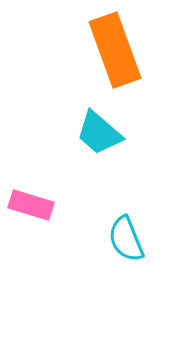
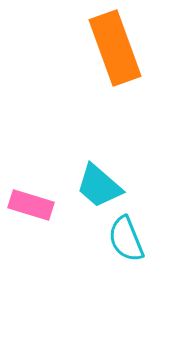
orange rectangle: moved 2 px up
cyan trapezoid: moved 53 px down
